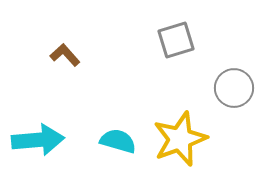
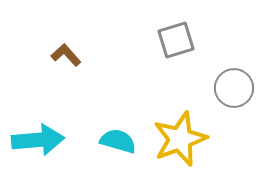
brown L-shape: moved 1 px right
